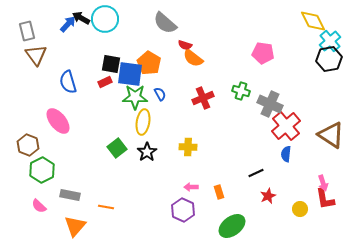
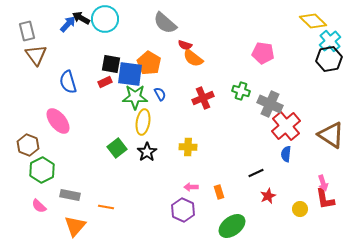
yellow diamond at (313, 21): rotated 20 degrees counterclockwise
